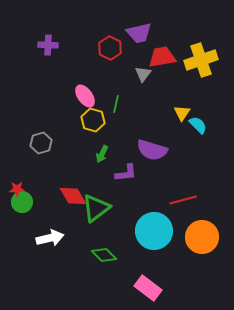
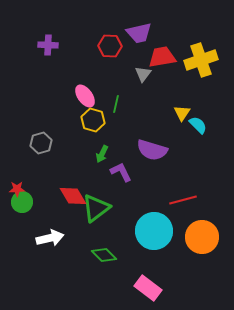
red hexagon: moved 2 px up; rotated 25 degrees counterclockwise
purple L-shape: moved 5 px left, 1 px up; rotated 110 degrees counterclockwise
